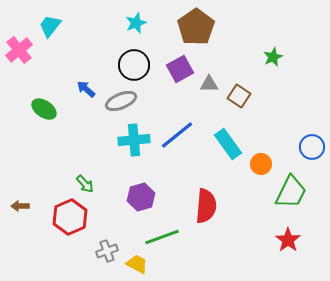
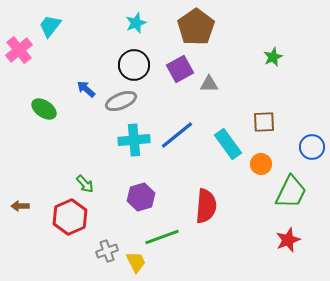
brown square: moved 25 px right, 26 px down; rotated 35 degrees counterclockwise
red star: rotated 15 degrees clockwise
yellow trapezoid: moved 1 px left, 2 px up; rotated 35 degrees clockwise
